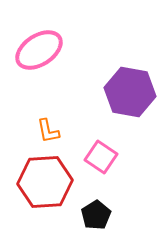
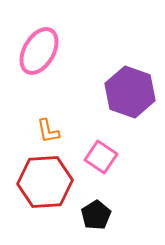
pink ellipse: moved 1 px down; rotated 27 degrees counterclockwise
purple hexagon: rotated 9 degrees clockwise
